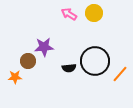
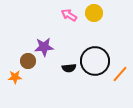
pink arrow: moved 1 px down
